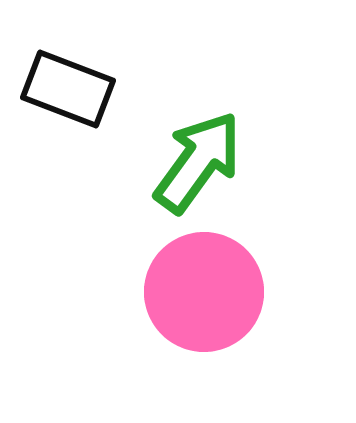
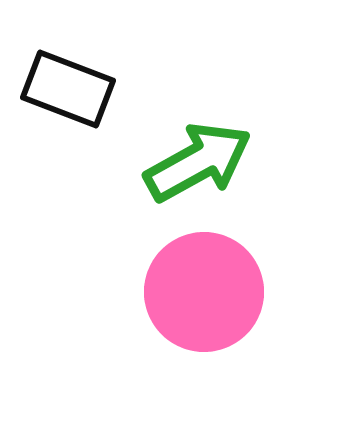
green arrow: rotated 25 degrees clockwise
